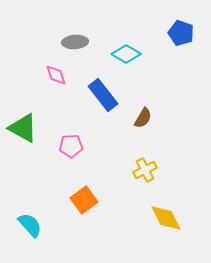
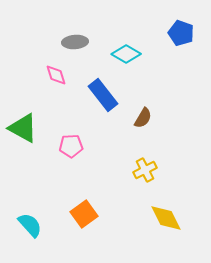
orange square: moved 14 px down
